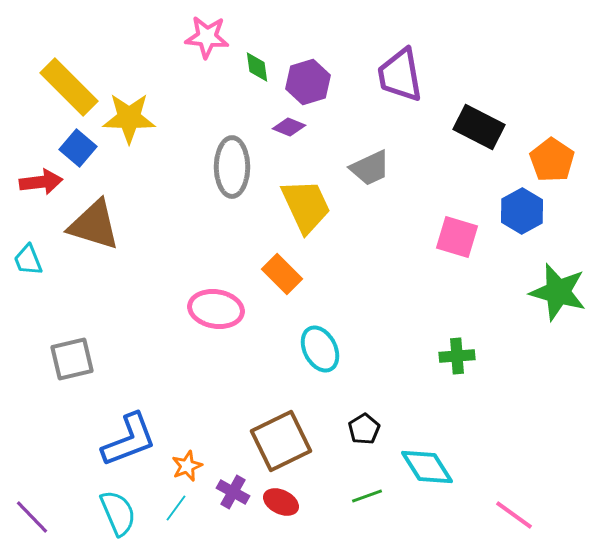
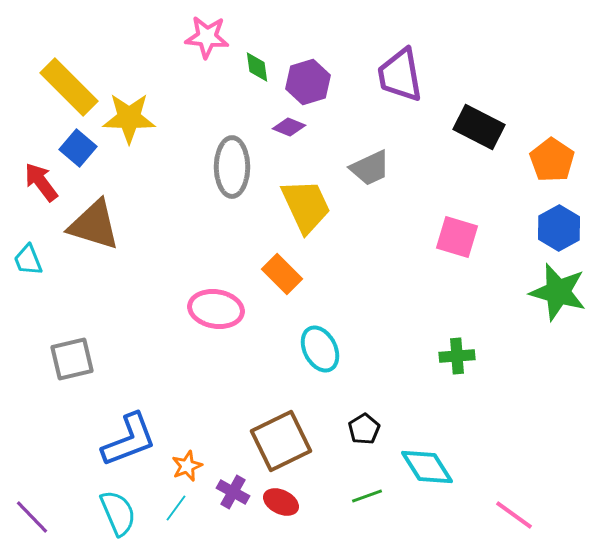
red arrow: rotated 120 degrees counterclockwise
blue hexagon: moved 37 px right, 17 px down
